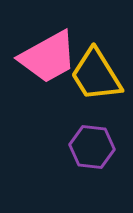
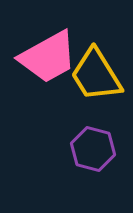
purple hexagon: moved 1 px right, 2 px down; rotated 9 degrees clockwise
